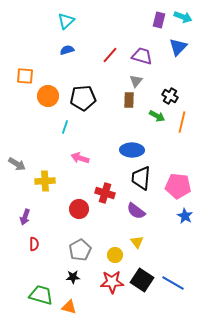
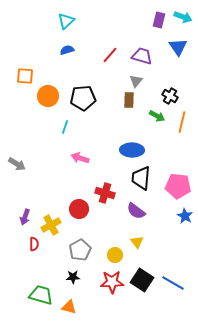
blue triangle: rotated 18 degrees counterclockwise
yellow cross: moved 6 px right, 44 px down; rotated 24 degrees counterclockwise
